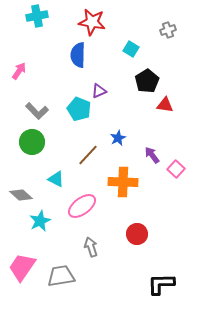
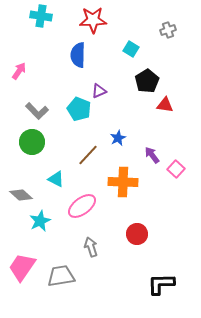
cyan cross: moved 4 px right; rotated 20 degrees clockwise
red star: moved 1 px right, 2 px up; rotated 12 degrees counterclockwise
